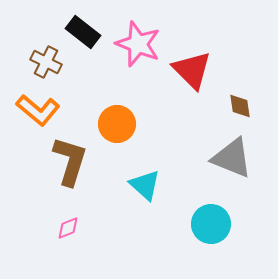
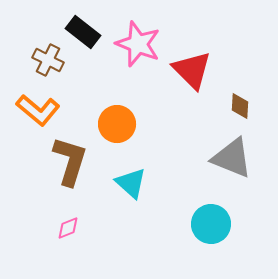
brown cross: moved 2 px right, 2 px up
brown diamond: rotated 12 degrees clockwise
cyan triangle: moved 14 px left, 2 px up
